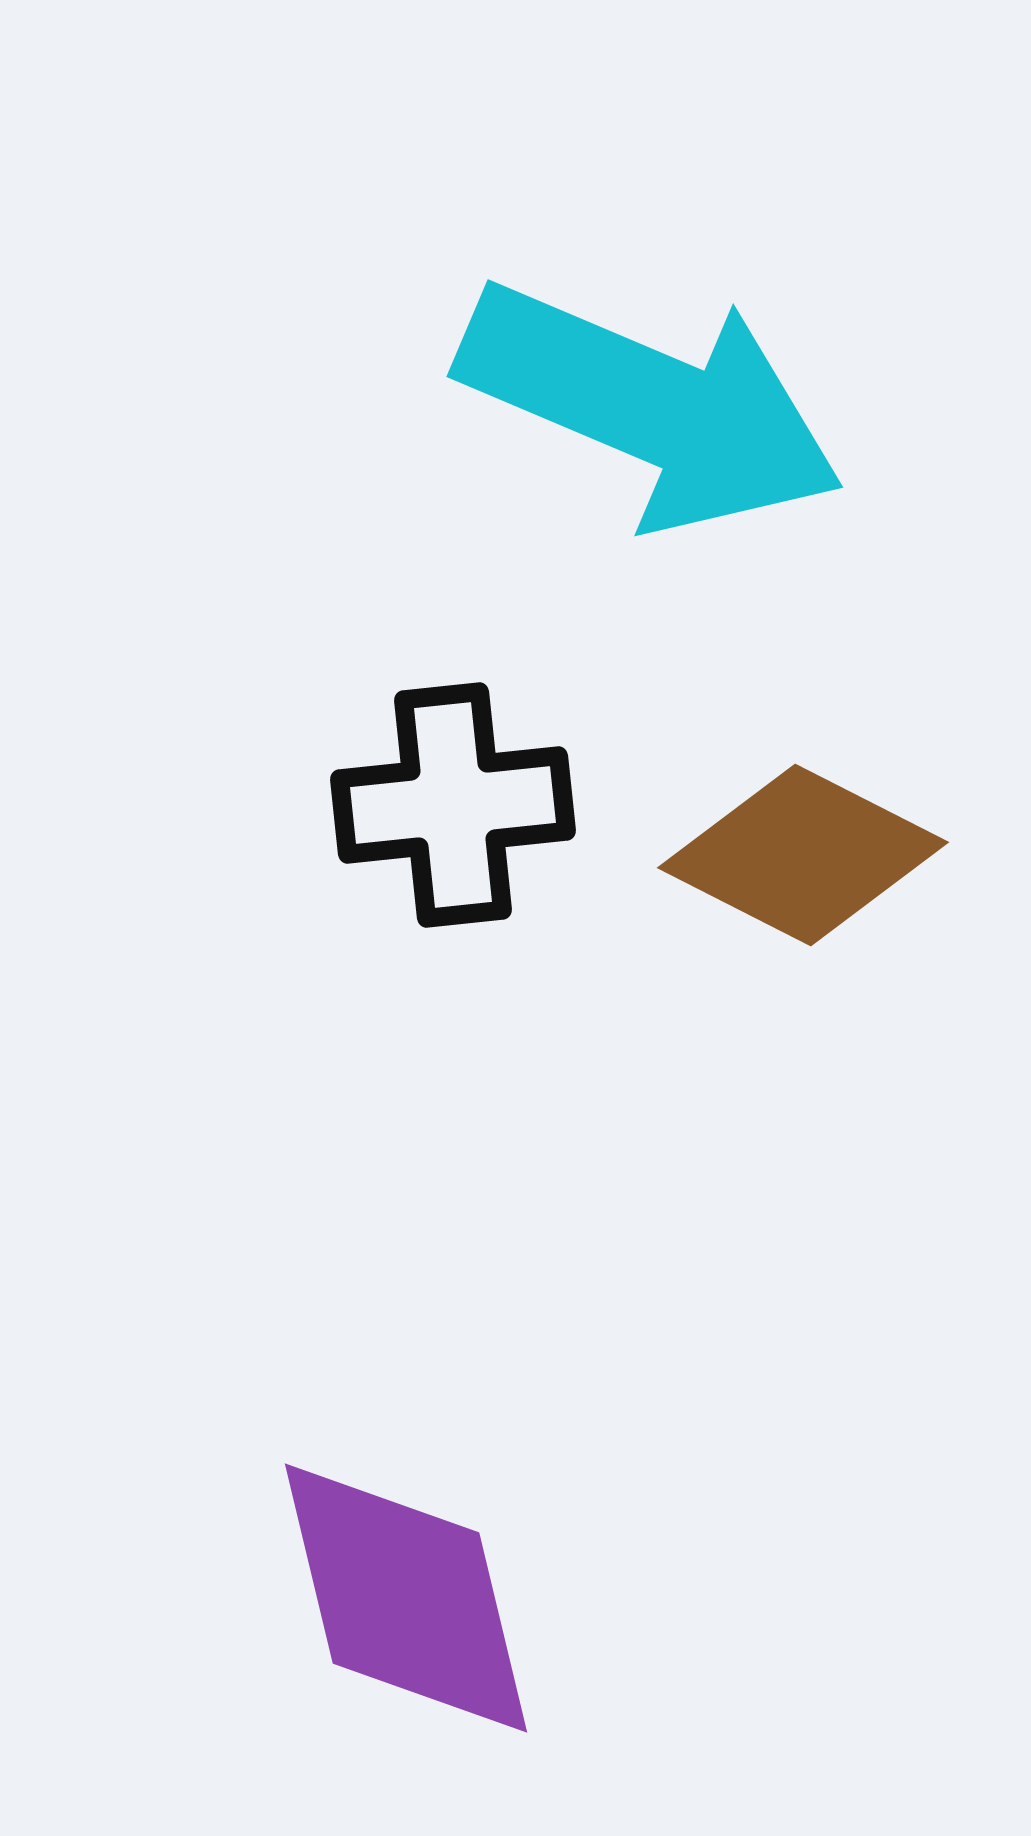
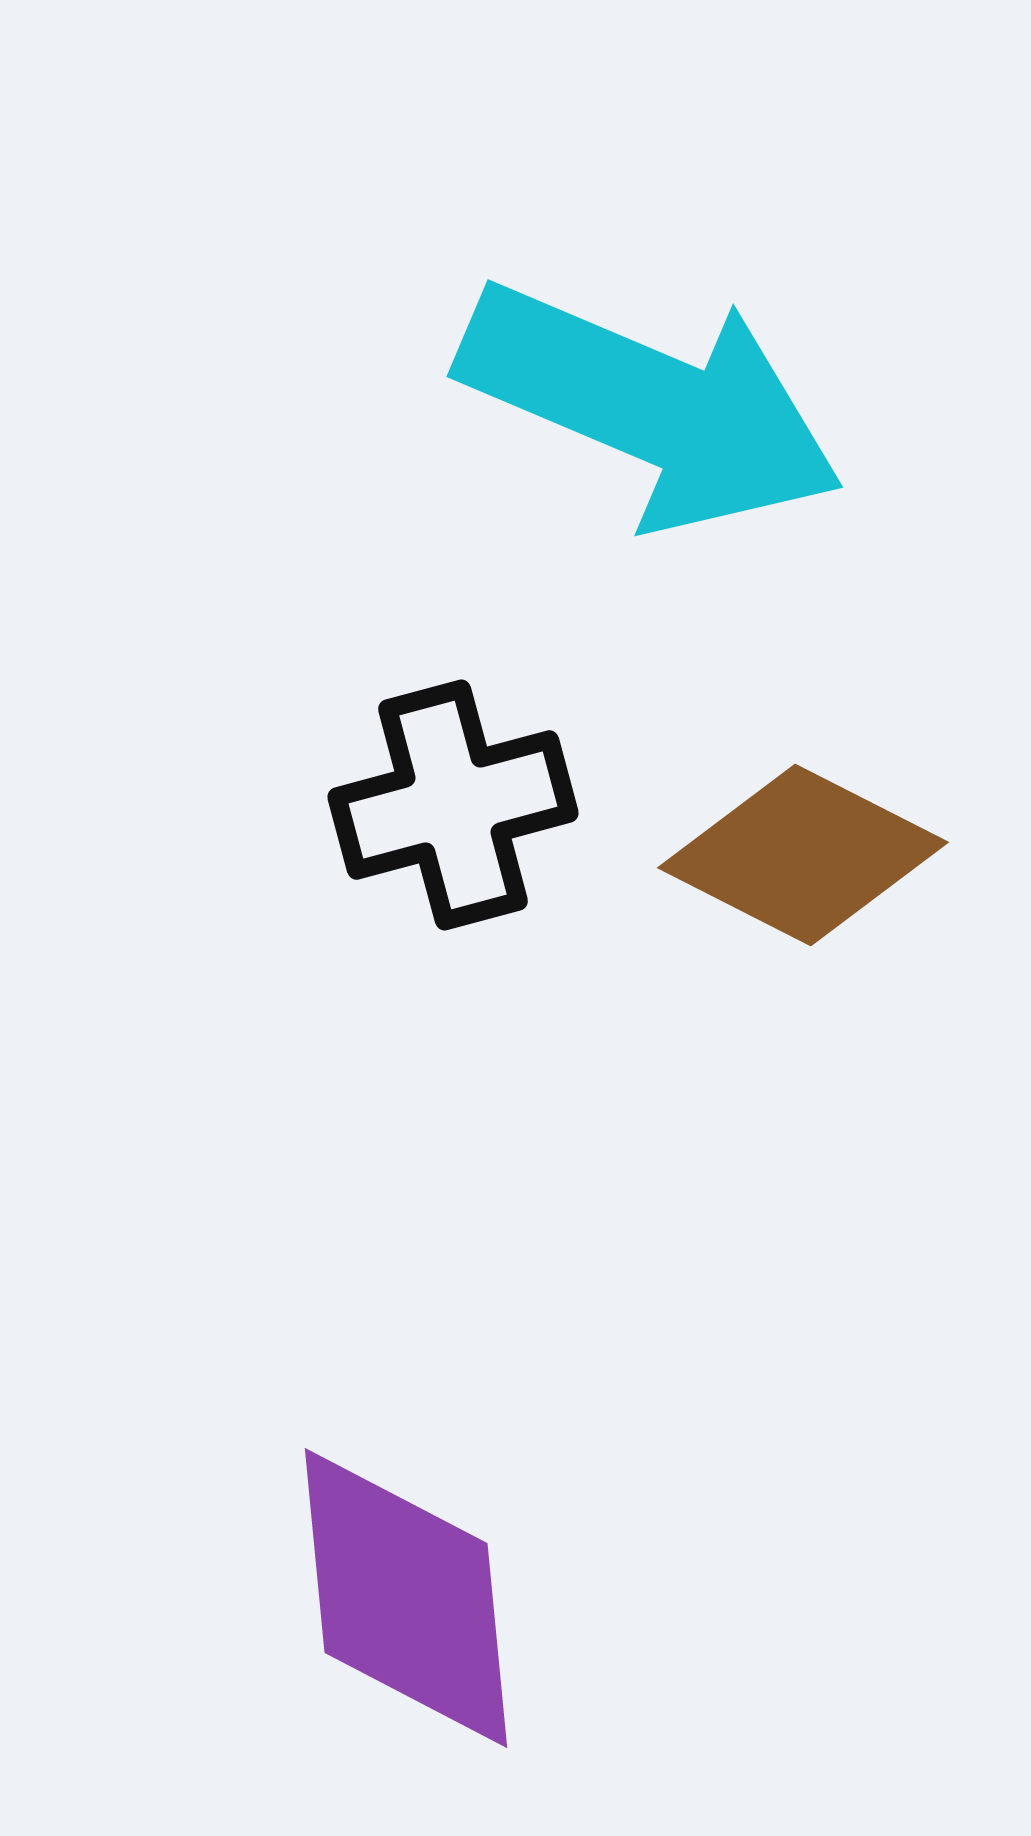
black cross: rotated 9 degrees counterclockwise
purple diamond: rotated 8 degrees clockwise
